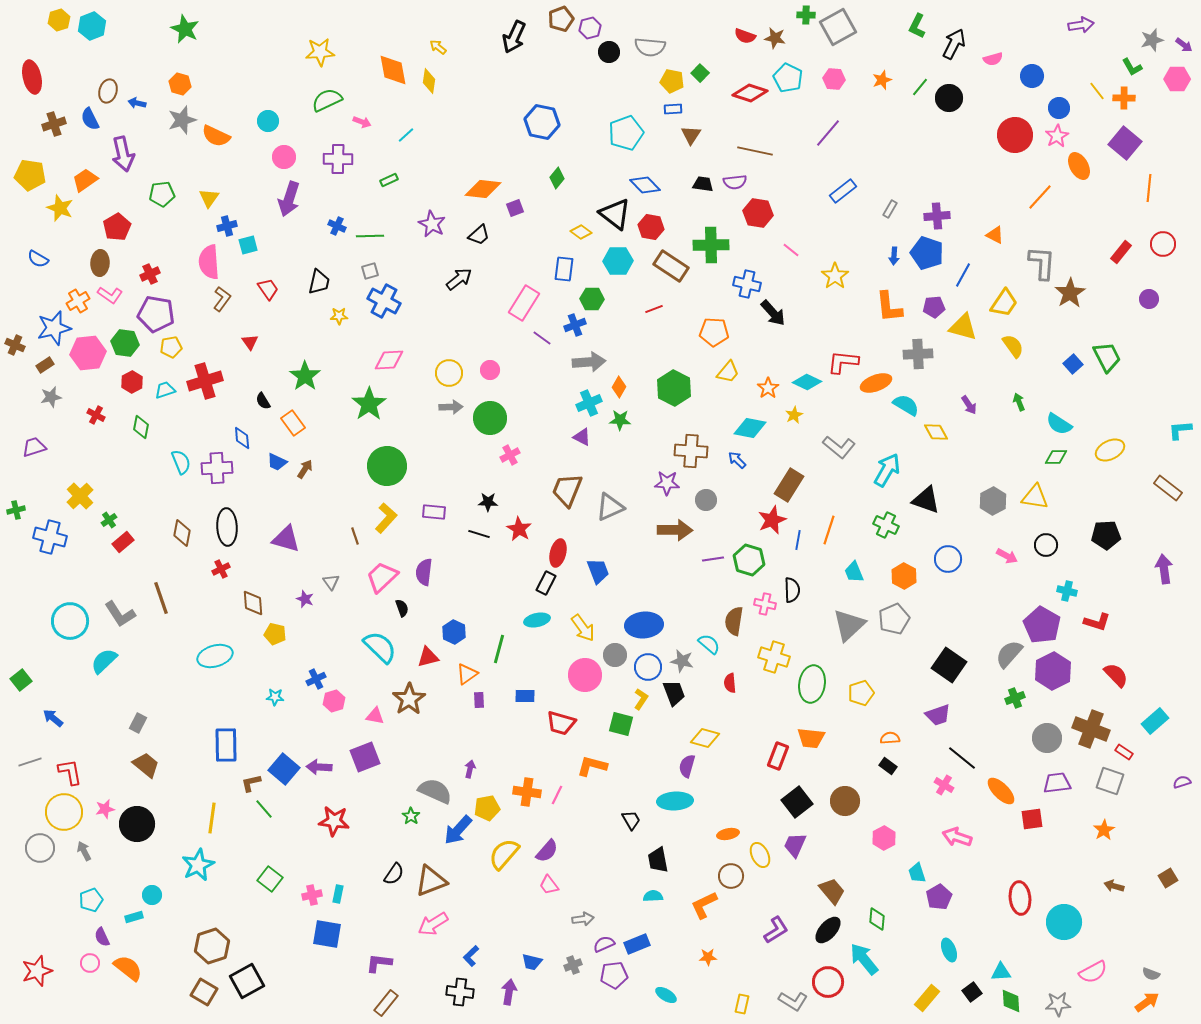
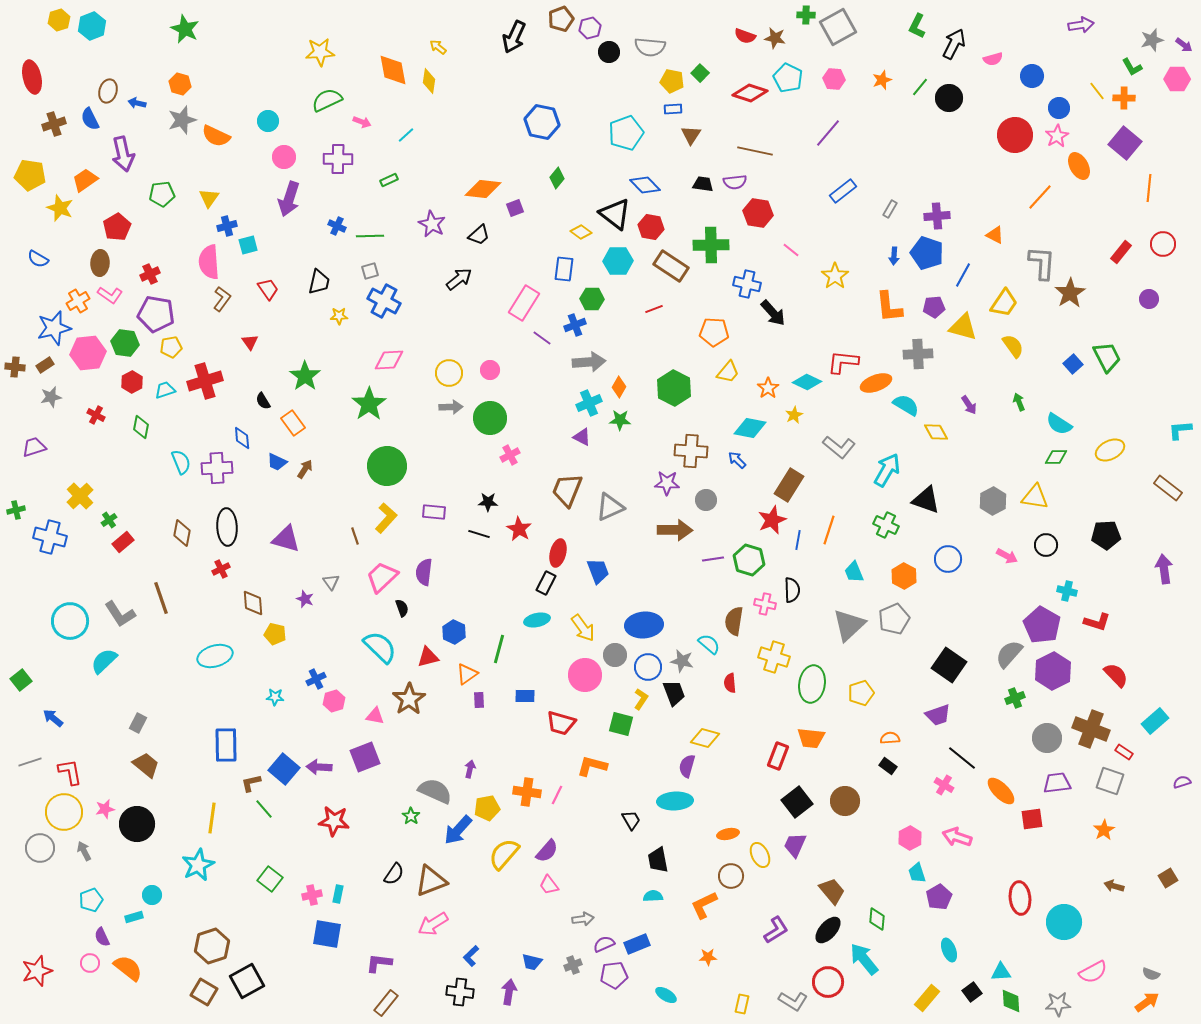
brown cross at (15, 345): moved 22 px down; rotated 18 degrees counterclockwise
pink hexagon at (884, 838): moved 26 px right
